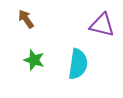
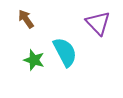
purple triangle: moved 4 px left, 2 px up; rotated 32 degrees clockwise
cyan semicircle: moved 13 px left, 12 px up; rotated 36 degrees counterclockwise
